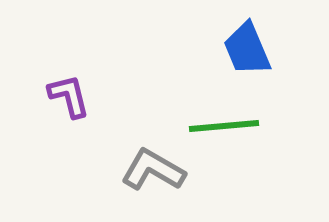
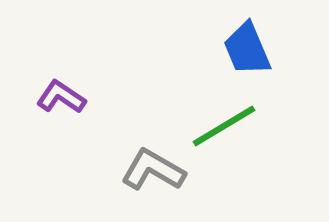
purple L-shape: moved 8 px left, 1 px down; rotated 42 degrees counterclockwise
green line: rotated 26 degrees counterclockwise
